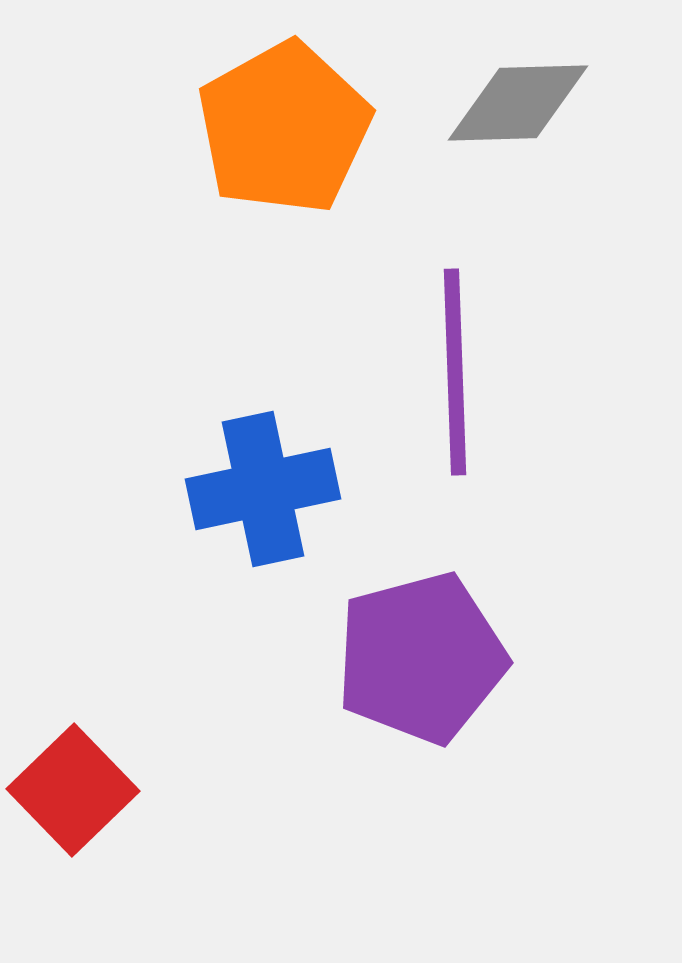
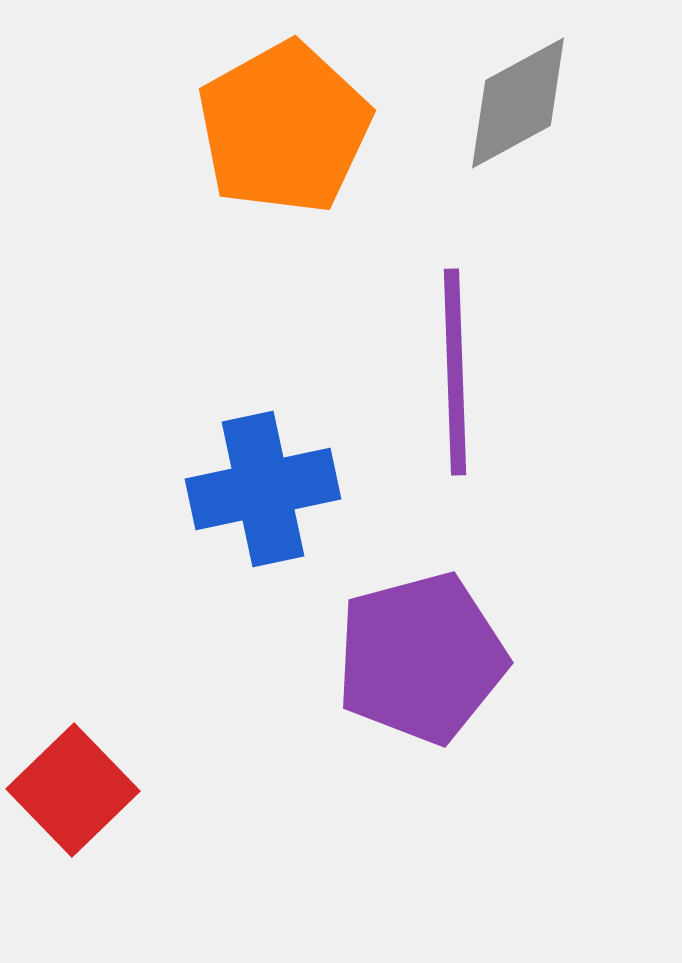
gray diamond: rotated 27 degrees counterclockwise
